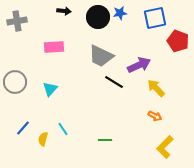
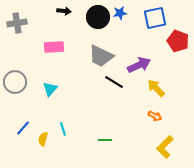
gray cross: moved 2 px down
cyan line: rotated 16 degrees clockwise
